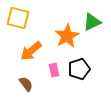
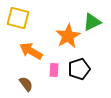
orange star: moved 1 px right
orange arrow: rotated 70 degrees clockwise
pink rectangle: rotated 16 degrees clockwise
